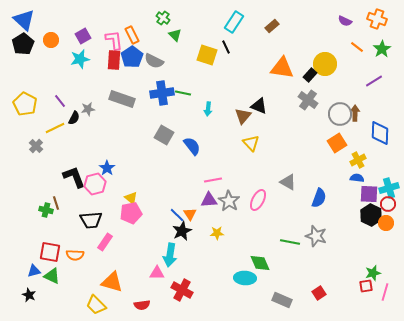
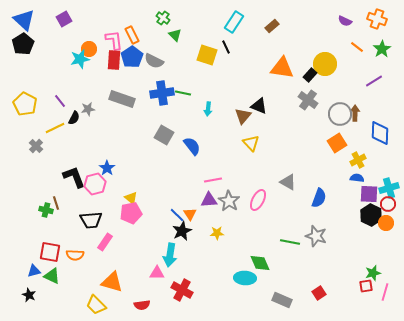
purple square at (83, 36): moved 19 px left, 17 px up
orange circle at (51, 40): moved 38 px right, 9 px down
